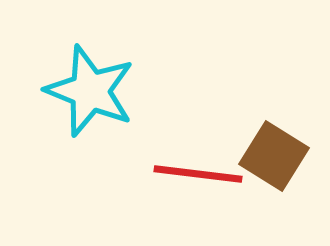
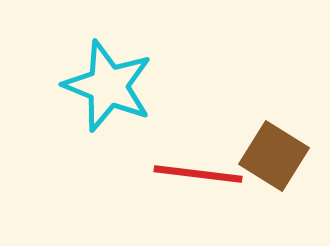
cyan star: moved 18 px right, 5 px up
